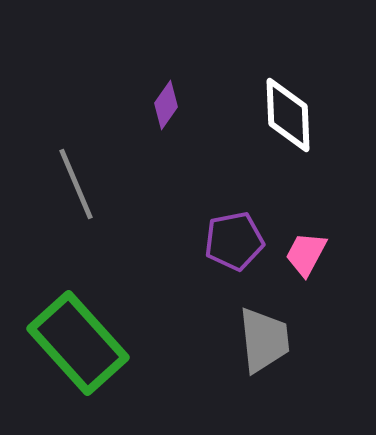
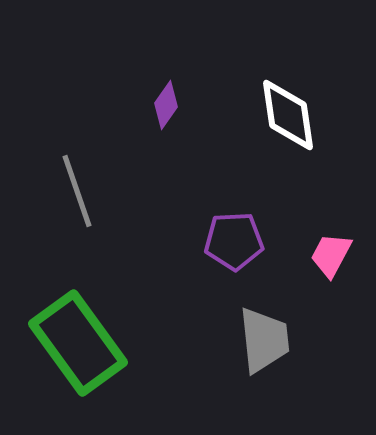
white diamond: rotated 6 degrees counterclockwise
gray line: moved 1 px right, 7 px down; rotated 4 degrees clockwise
purple pentagon: rotated 8 degrees clockwise
pink trapezoid: moved 25 px right, 1 px down
green rectangle: rotated 6 degrees clockwise
